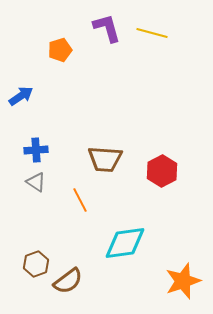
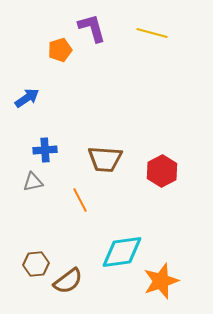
purple L-shape: moved 15 px left
blue arrow: moved 6 px right, 2 px down
blue cross: moved 9 px right
gray triangle: moved 3 px left; rotated 45 degrees counterclockwise
cyan diamond: moved 3 px left, 9 px down
brown hexagon: rotated 15 degrees clockwise
orange star: moved 22 px left
